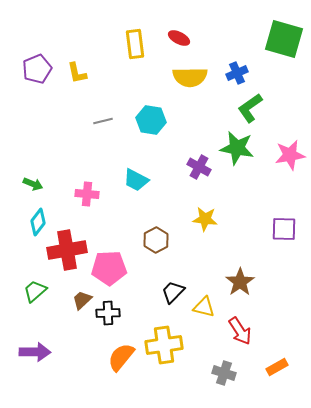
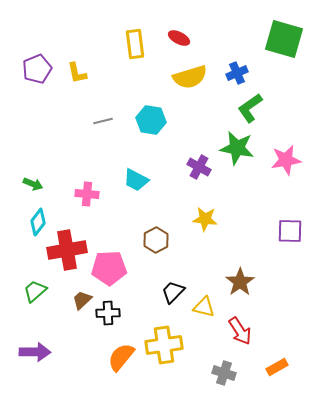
yellow semicircle: rotated 16 degrees counterclockwise
pink star: moved 4 px left, 5 px down
purple square: moved 6 px right, 2 px down
